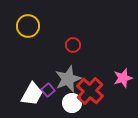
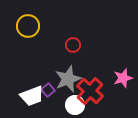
white trapezoid: moved 2 px down; rotated 40 degrees clockwise
white circle: moved 3 px right, 2 px down
